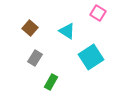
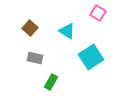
gray rectangle: rotated 70 degrees clockwise
